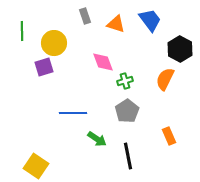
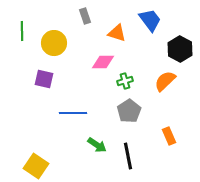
orange triangle: moved 1 px right, 9 px down
pink diamond: rotated 70 degrees counterclockwise
purple square: moved 12 px down; rotated 30 degrees clockwise
orange semicircle: moved 2 px down; rotated 20 degrees clockwise
gray pentagon: moved 2 px right
green arrow: moved 6 px down
